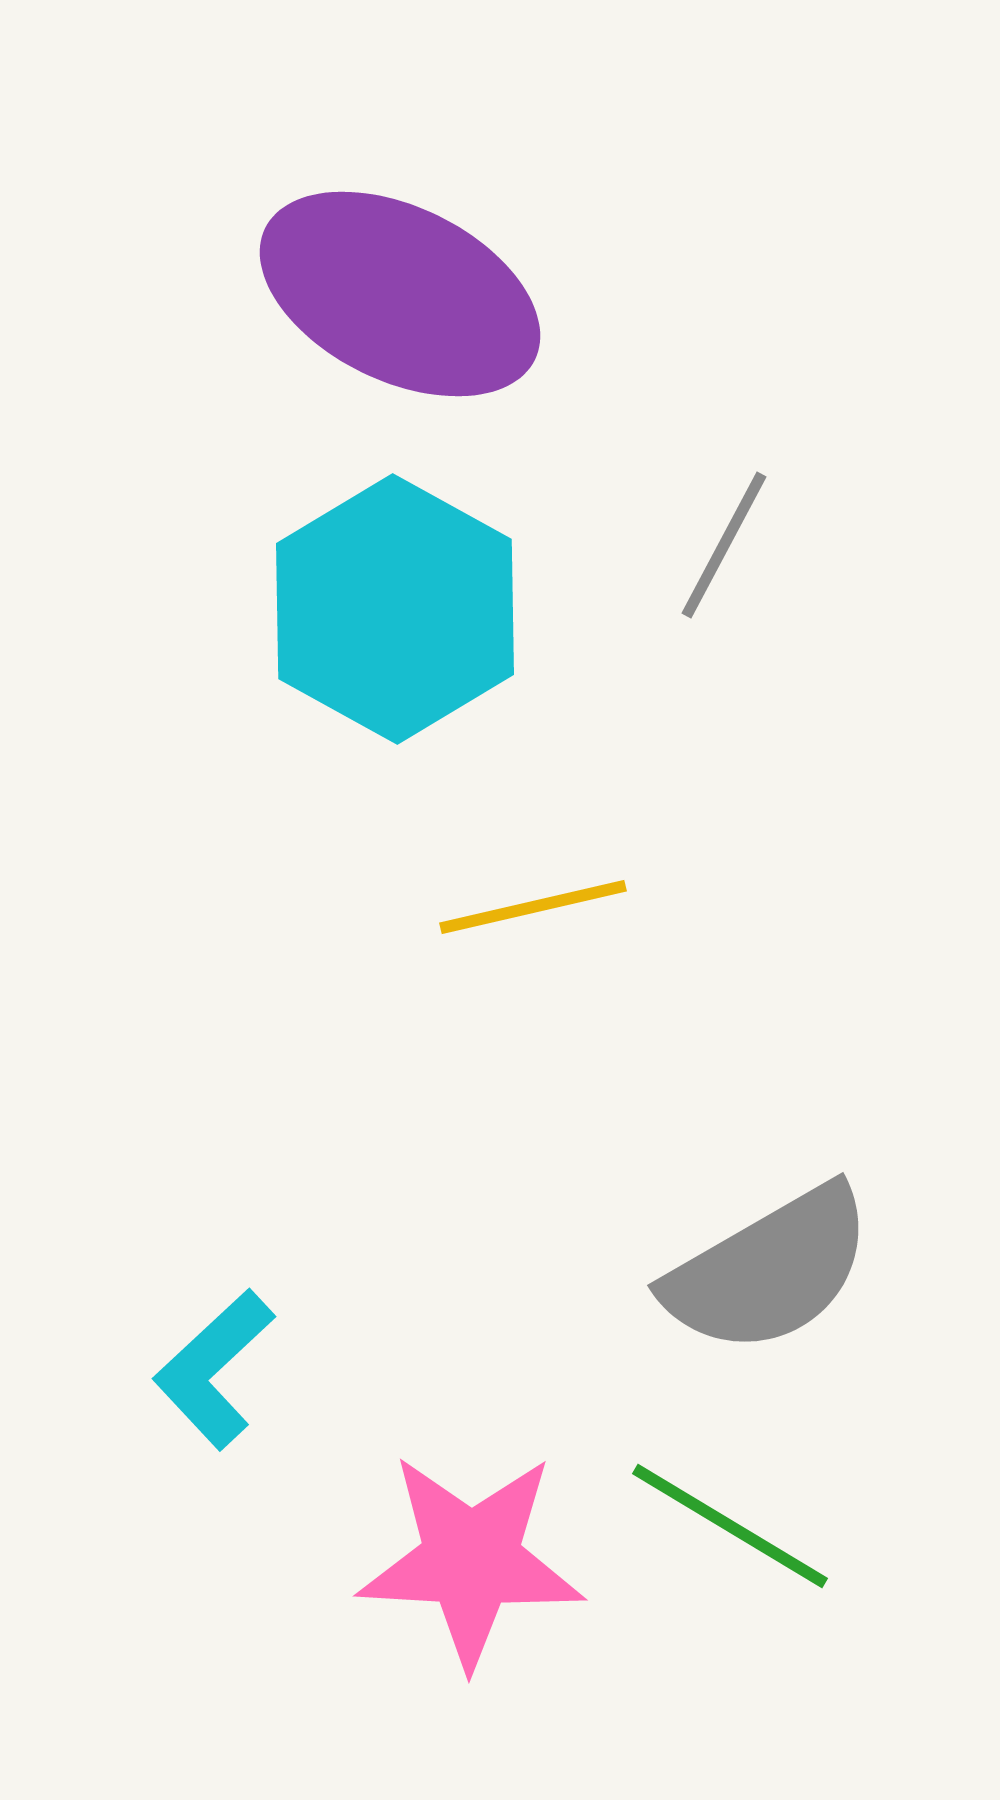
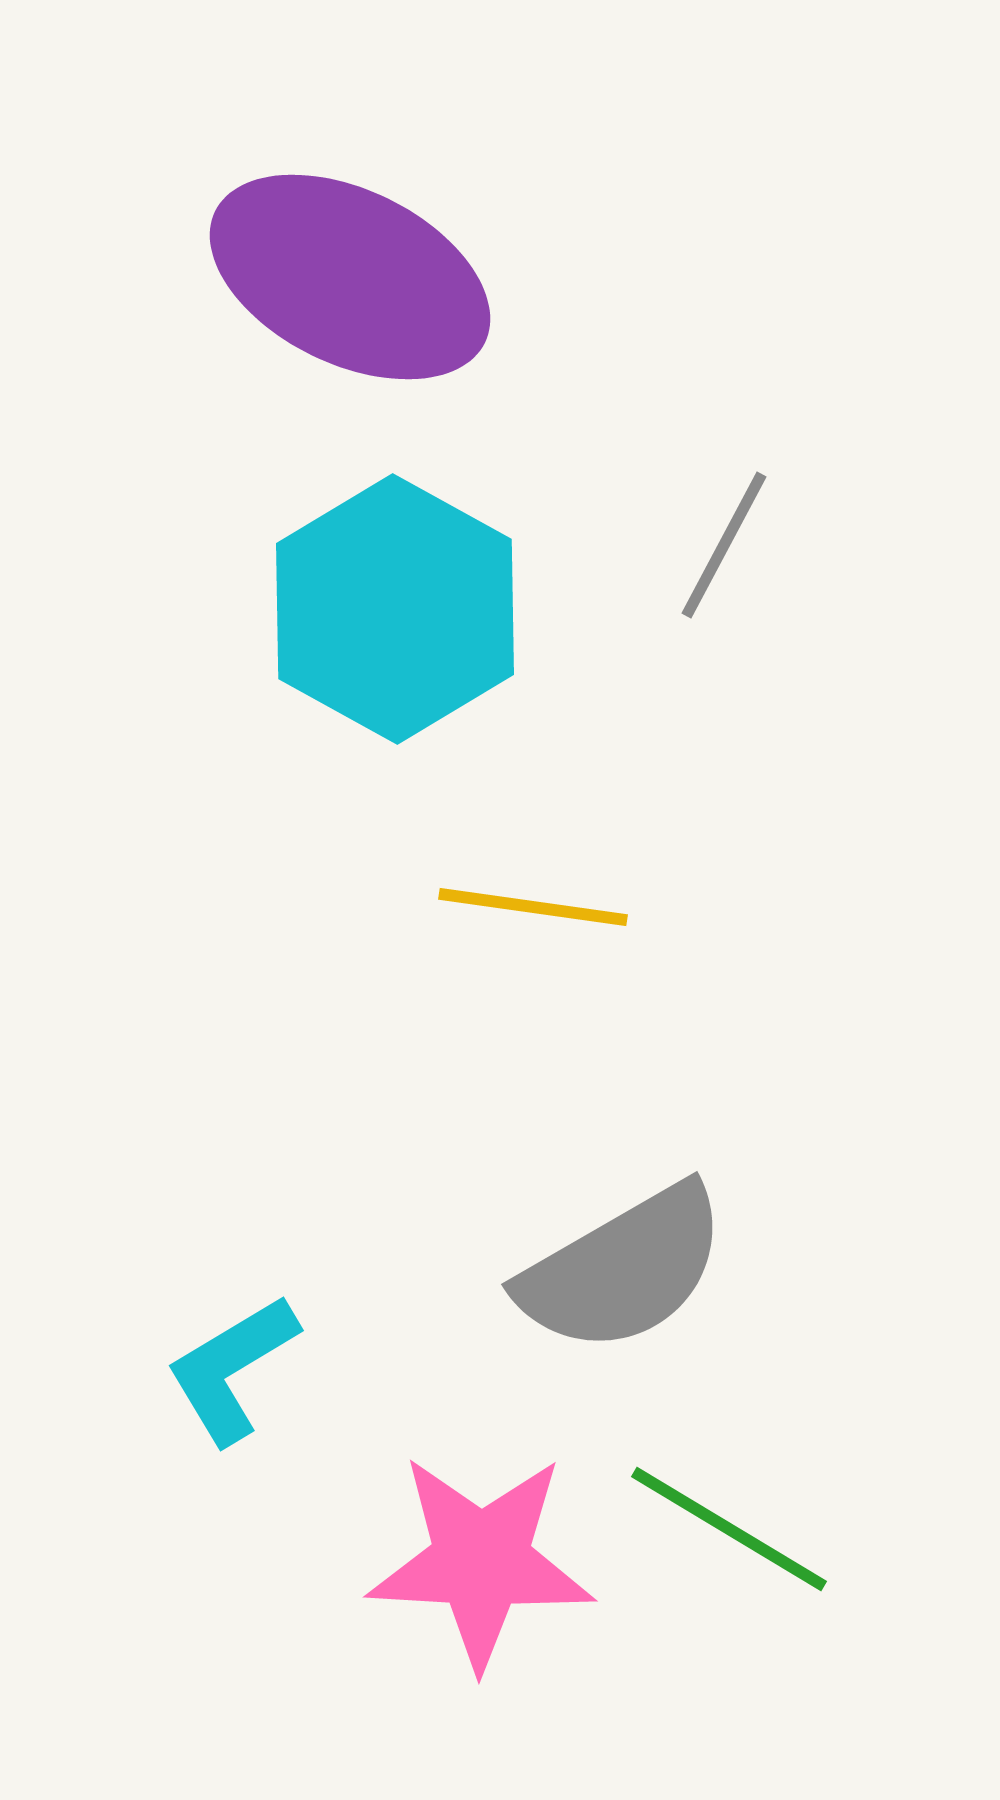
purple ellipse: moved 50 px left, 17 px up
yellow line: rotated 21 degrees clockwise
gray semicircle: moved 146 px left, 1 px up
cyan L-shape: moved 18 px right; rotated 12 degrees clockwise
green line: moved 1 px left, 3 px down
pink star: moved 10 px right, 1 px down
